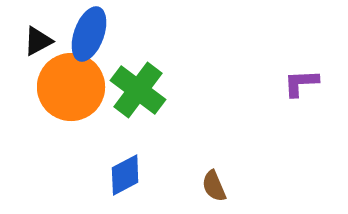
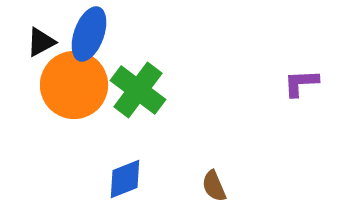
black triangle: moved 3 px right, 1 px down
orange circle: moved 3 px right, 2 px up
blue diamond: moved 4 px down; rotated 6 degrees clockwise
